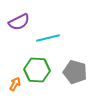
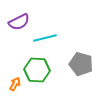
cyan line: moved 3 px left
gray pentagon: moved 6 px right, 8 px up
